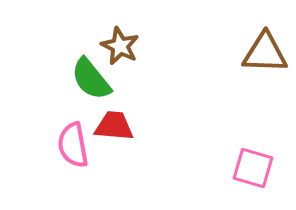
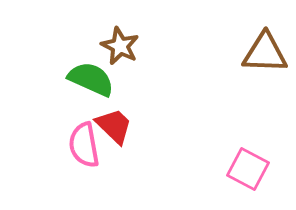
green semicircle: rotated 153 degrees clockwise
red trapezoid: rotated 39 degrees clockwise
pink semicircle: moved 11 px right
pink square: moved 5 px left, 1 px down; rotated 12 degrees clockwise
